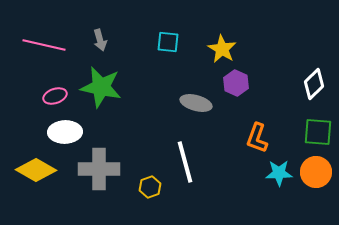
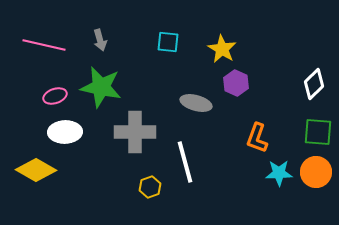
gray cross: moved 36 px right, 37 px up
